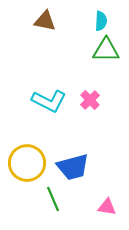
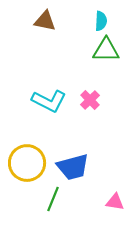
green line: rotated 45 degrees clockwise
pink triangle: moved 8 px right, 5 px up
